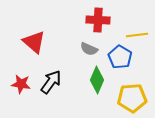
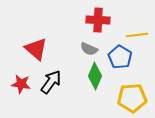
red triangle: moved 2 px right, 7 px down
green diamond: moved 2 px left, 4 px up
